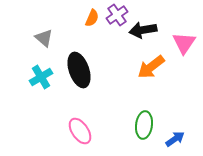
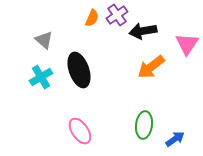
black arrow: moved 1 px down
gray triangle: moved 2 px down
pink triangle: moved 3 px right, 1 px down
